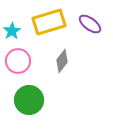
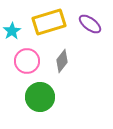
pink circle: moved 9 px right
green circle: moved 11 px right, 3 px up
